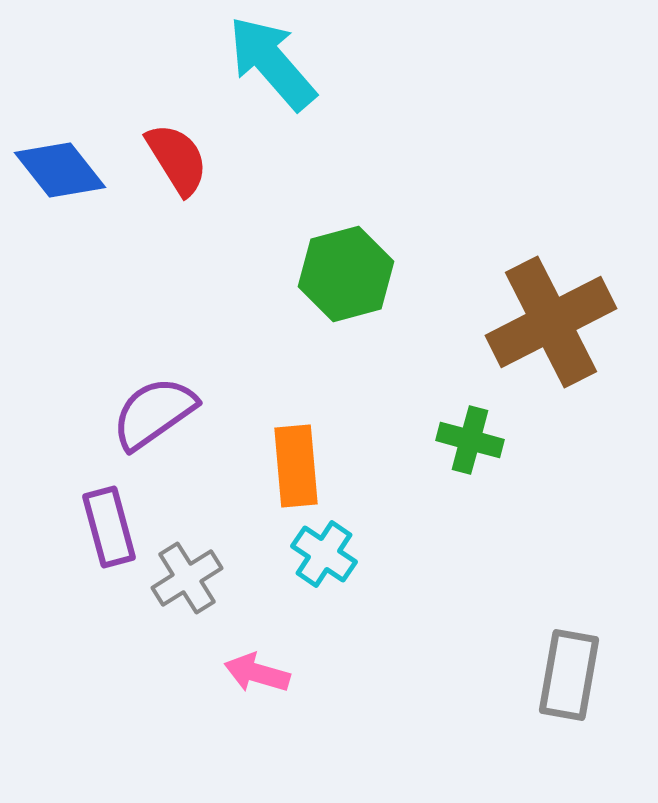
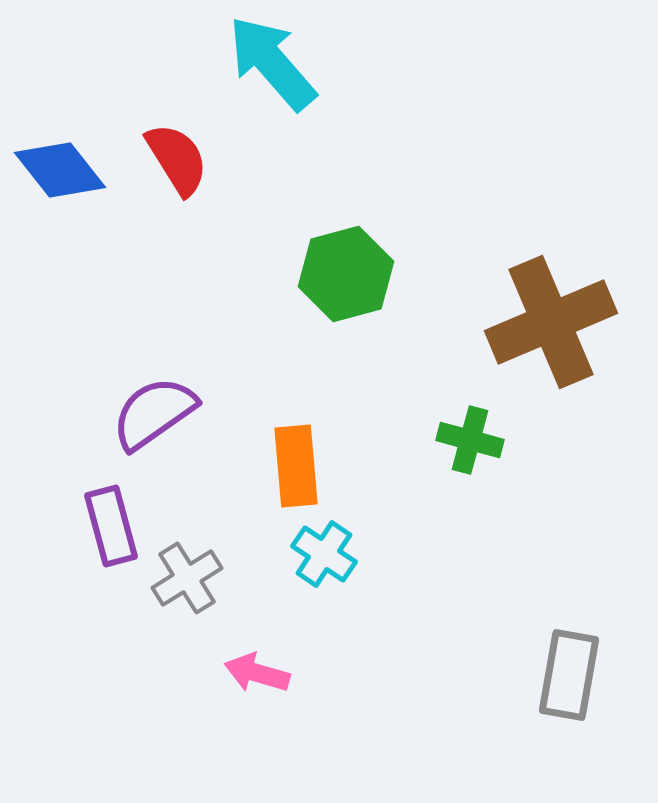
brown cross: rotated 4 degrees clockwise
purple rectangle: moved 2 px right, 1 px up
